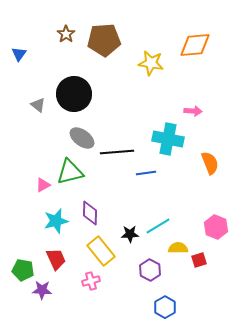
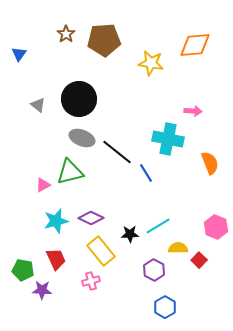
black circle: moved 5 px right, 5 px down
gray ellipse: rotated 15 degrees counterclockwise
black line: rotated 44 degrees clockwise
blue line: rotated 66 degrees clockwise
purple diamond: moved 1 px right, 5 px down; rotated 65 degrees counterclockwise
red square: rotated 28 degrees counterclockwise
purple hexagon: moved 4 px right
